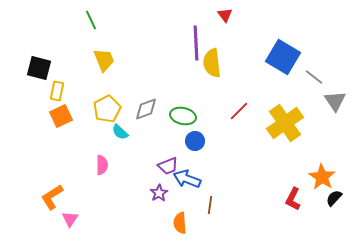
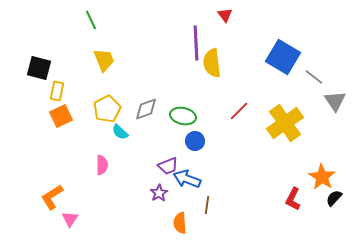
brown line: moved 3 px left
